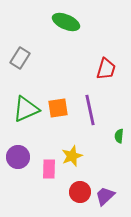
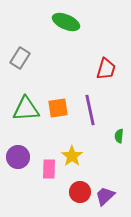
green triangle: rotated 20 degrees clockwise
yellow star: rotated 15 degrees counterclockwise
